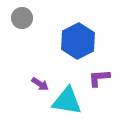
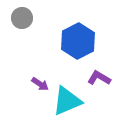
purple L-shape: rotated 35 degrees clockwise
cyan triangle: rotated 32 degrees counterclockwise
